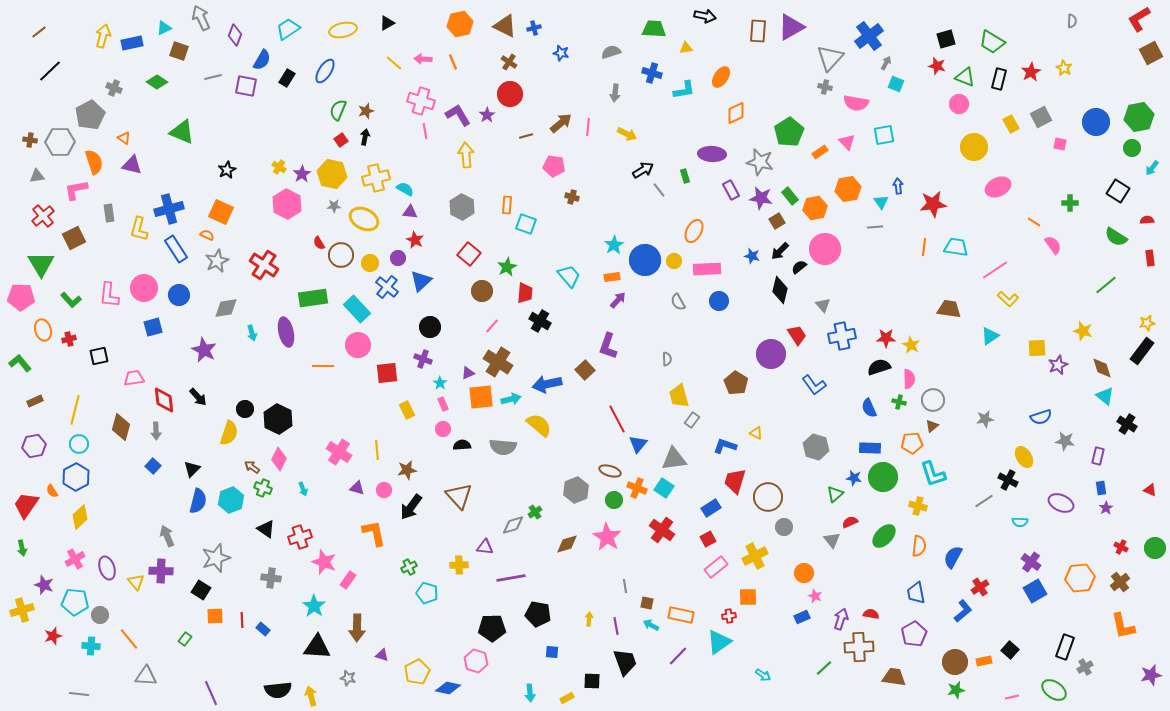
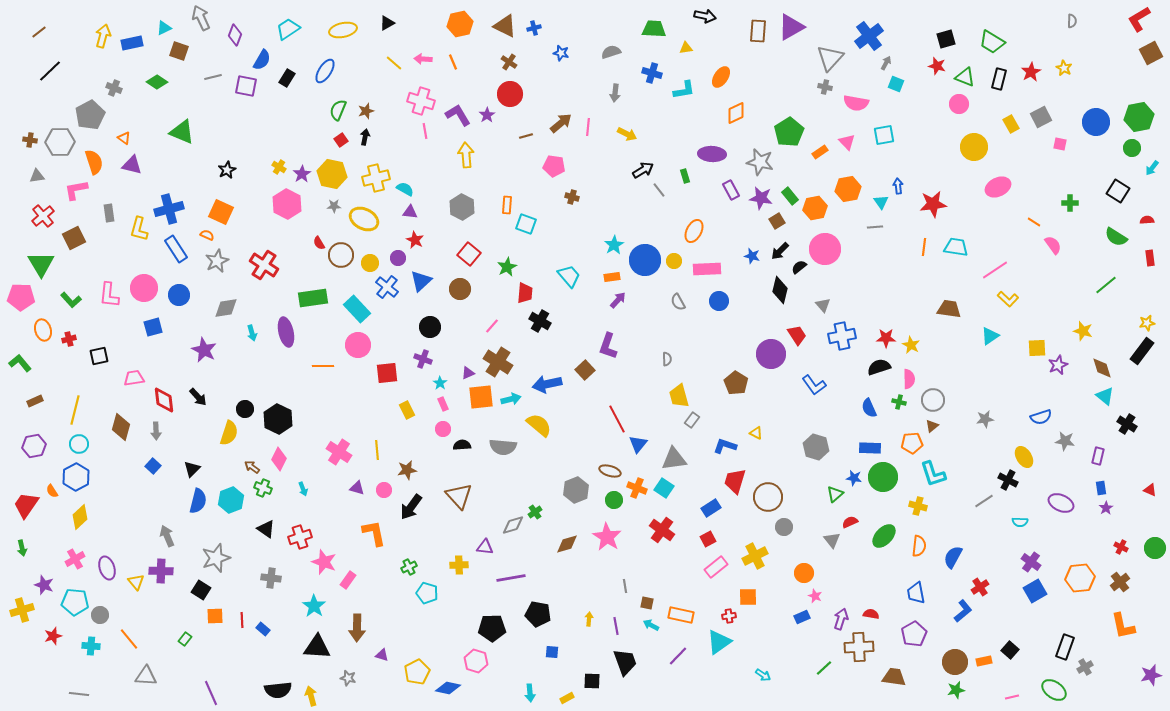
brown circle at (482, 291): moved 22 px left, 2 px up
